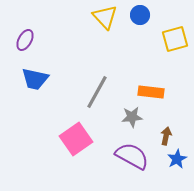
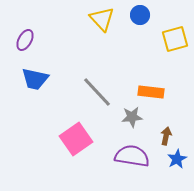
yellow triangle: moved 3 px left, 2 px down
gray line: rotated 72 degrees counterclockwise
purple semicircle: rotated 20 degrees counterclockwise
